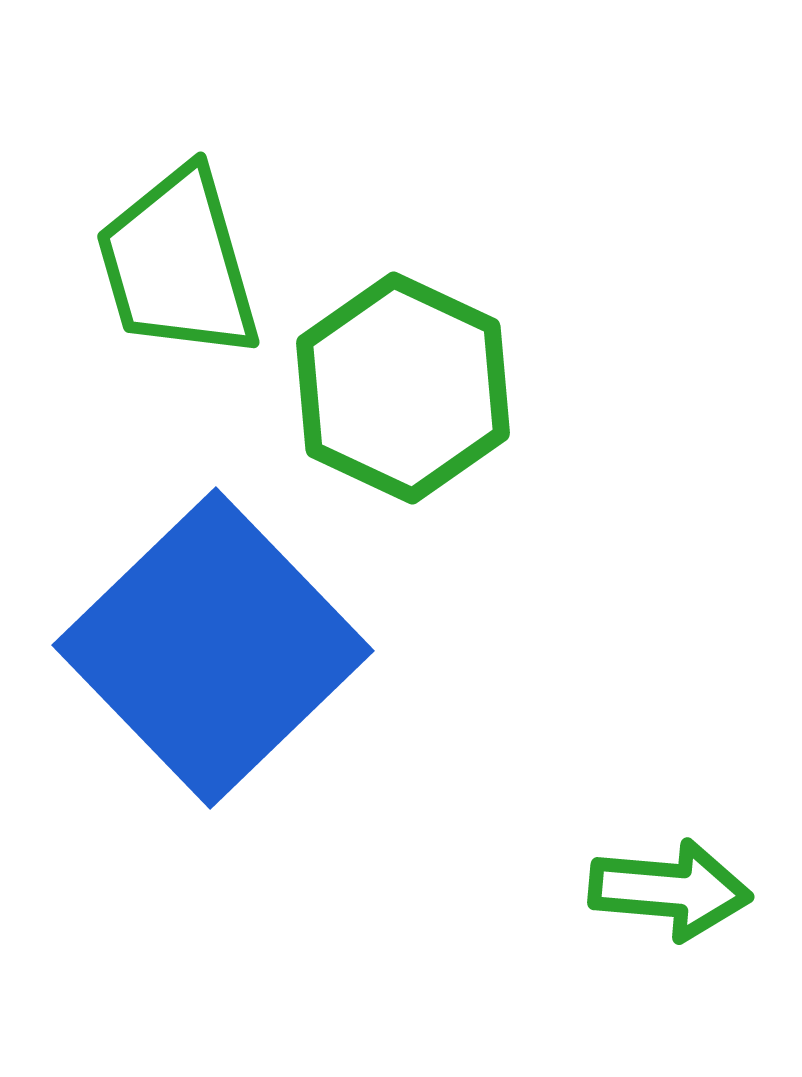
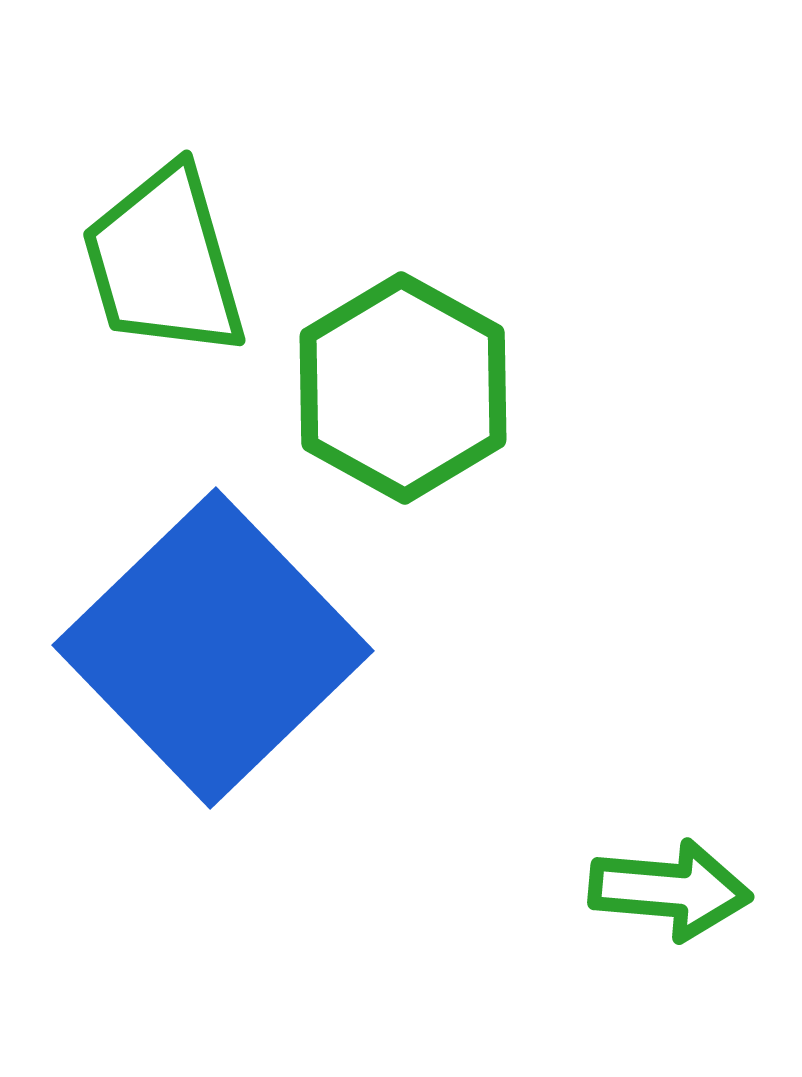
green trapezoid: moved 14 px left, 2 px up
green hexagon: rotated 4 degrees clockwise
